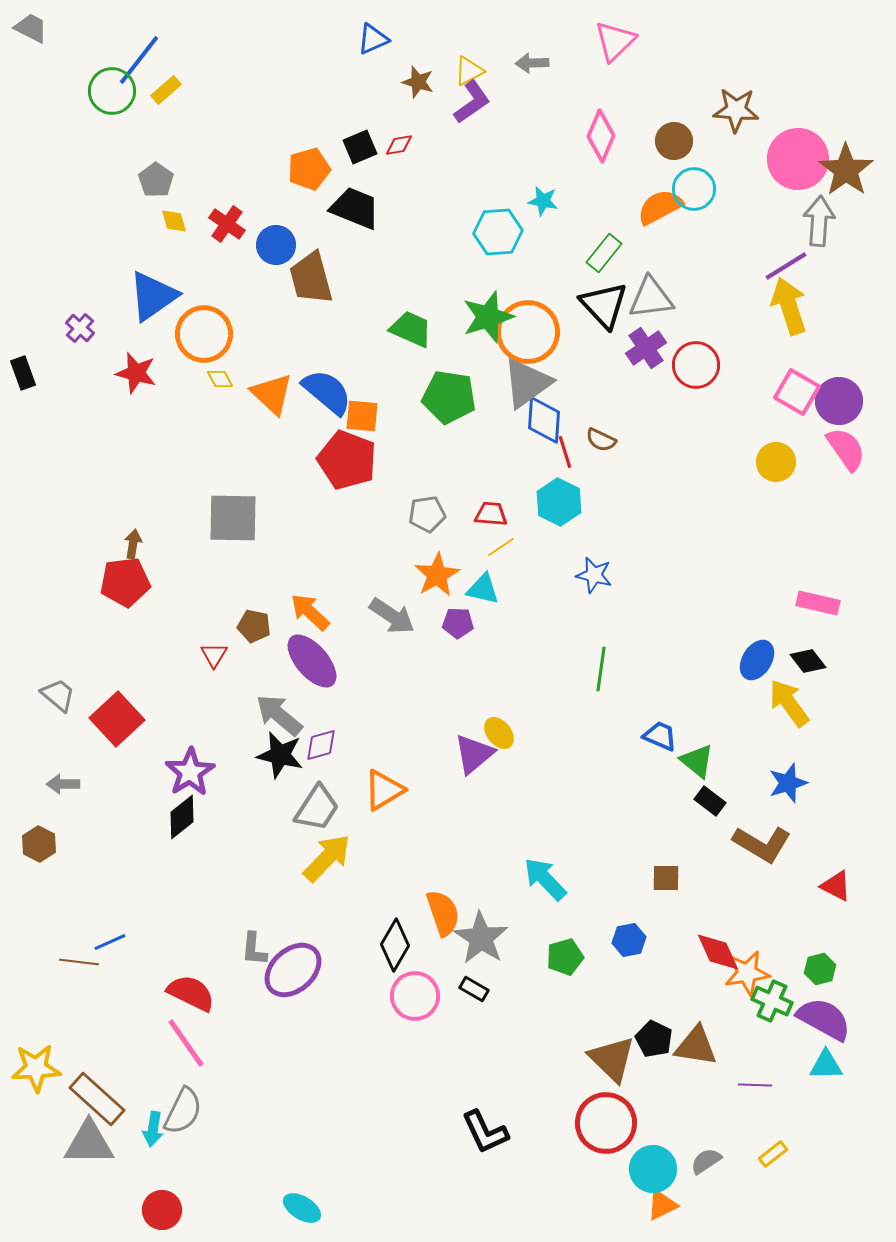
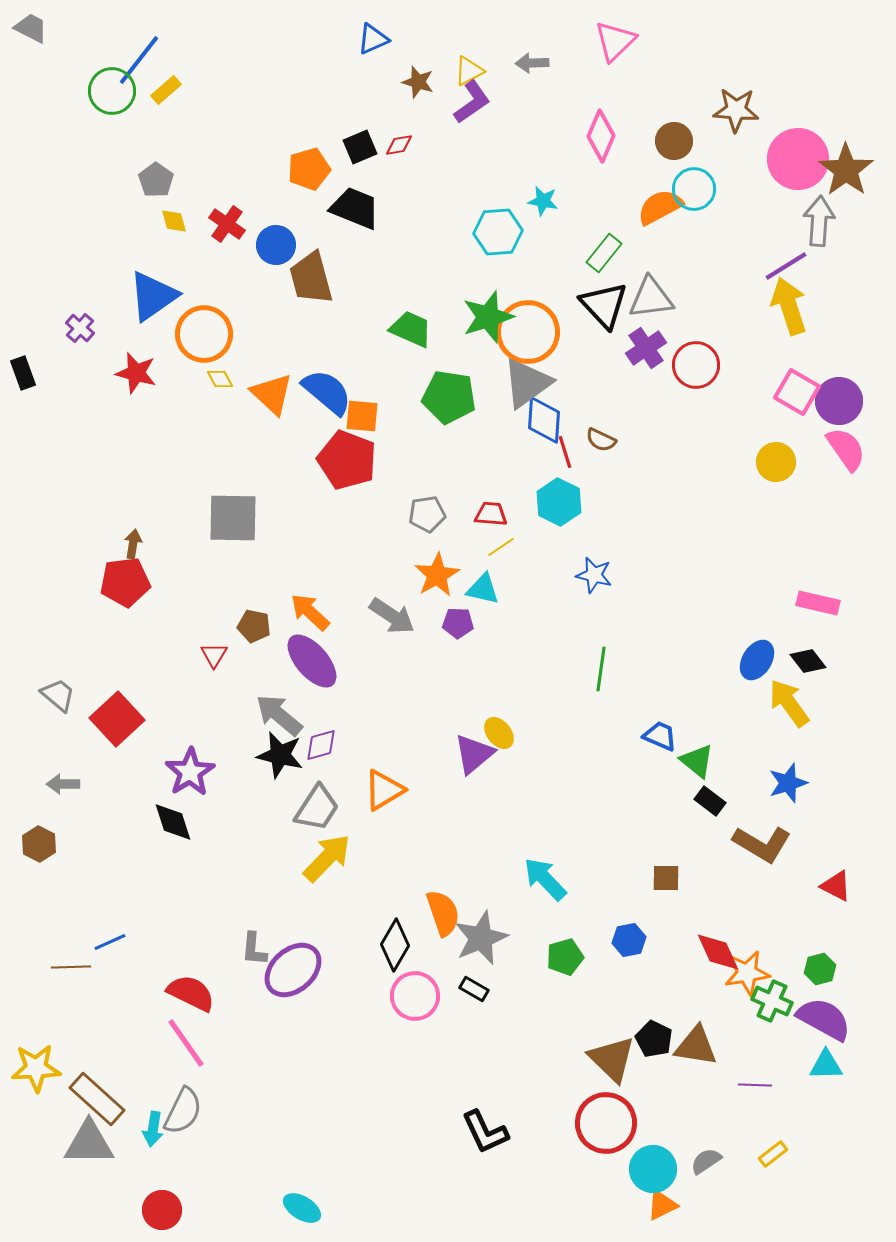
black diamond at (182, 817): moved 9 px left, 5 px down; rotated 69 degrees counterclockwise
gray star at (481, 938): rotated 16 degrees clockwise
brown line at (79, 962): moved 8 px left, 5 px down; rotated 9 degrees counterclockwise
